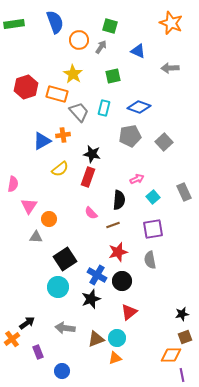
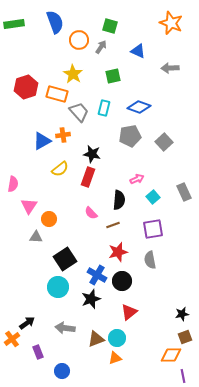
purple line at (182, 375): moved 1 px right, 1 px down
